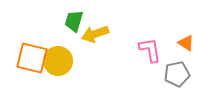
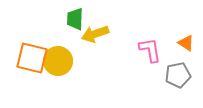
green trapezoid: moved 1 px right, 2 px up; rotated 15 degrees counterclockwise
gray pentagon: moved 1 px right, 1 px down
